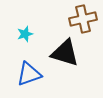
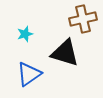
blue triangle: rotated 16 degrees counterclockwise
